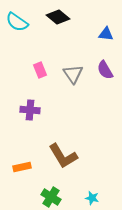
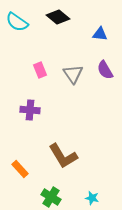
blue triangle: moved 6 px left
orange rectangle: moved 2 px left, 2 px down; rotated 60 degrees clockwise
